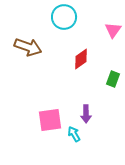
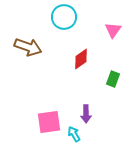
pink square: moved 1 px left, 2 px down
